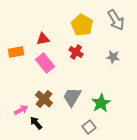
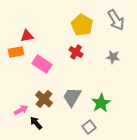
red triangle: moved 16 px left, 3 px up
pink rectangle: moved 3 px left, 1 px down; rotated 18 degrees counterclockwise
